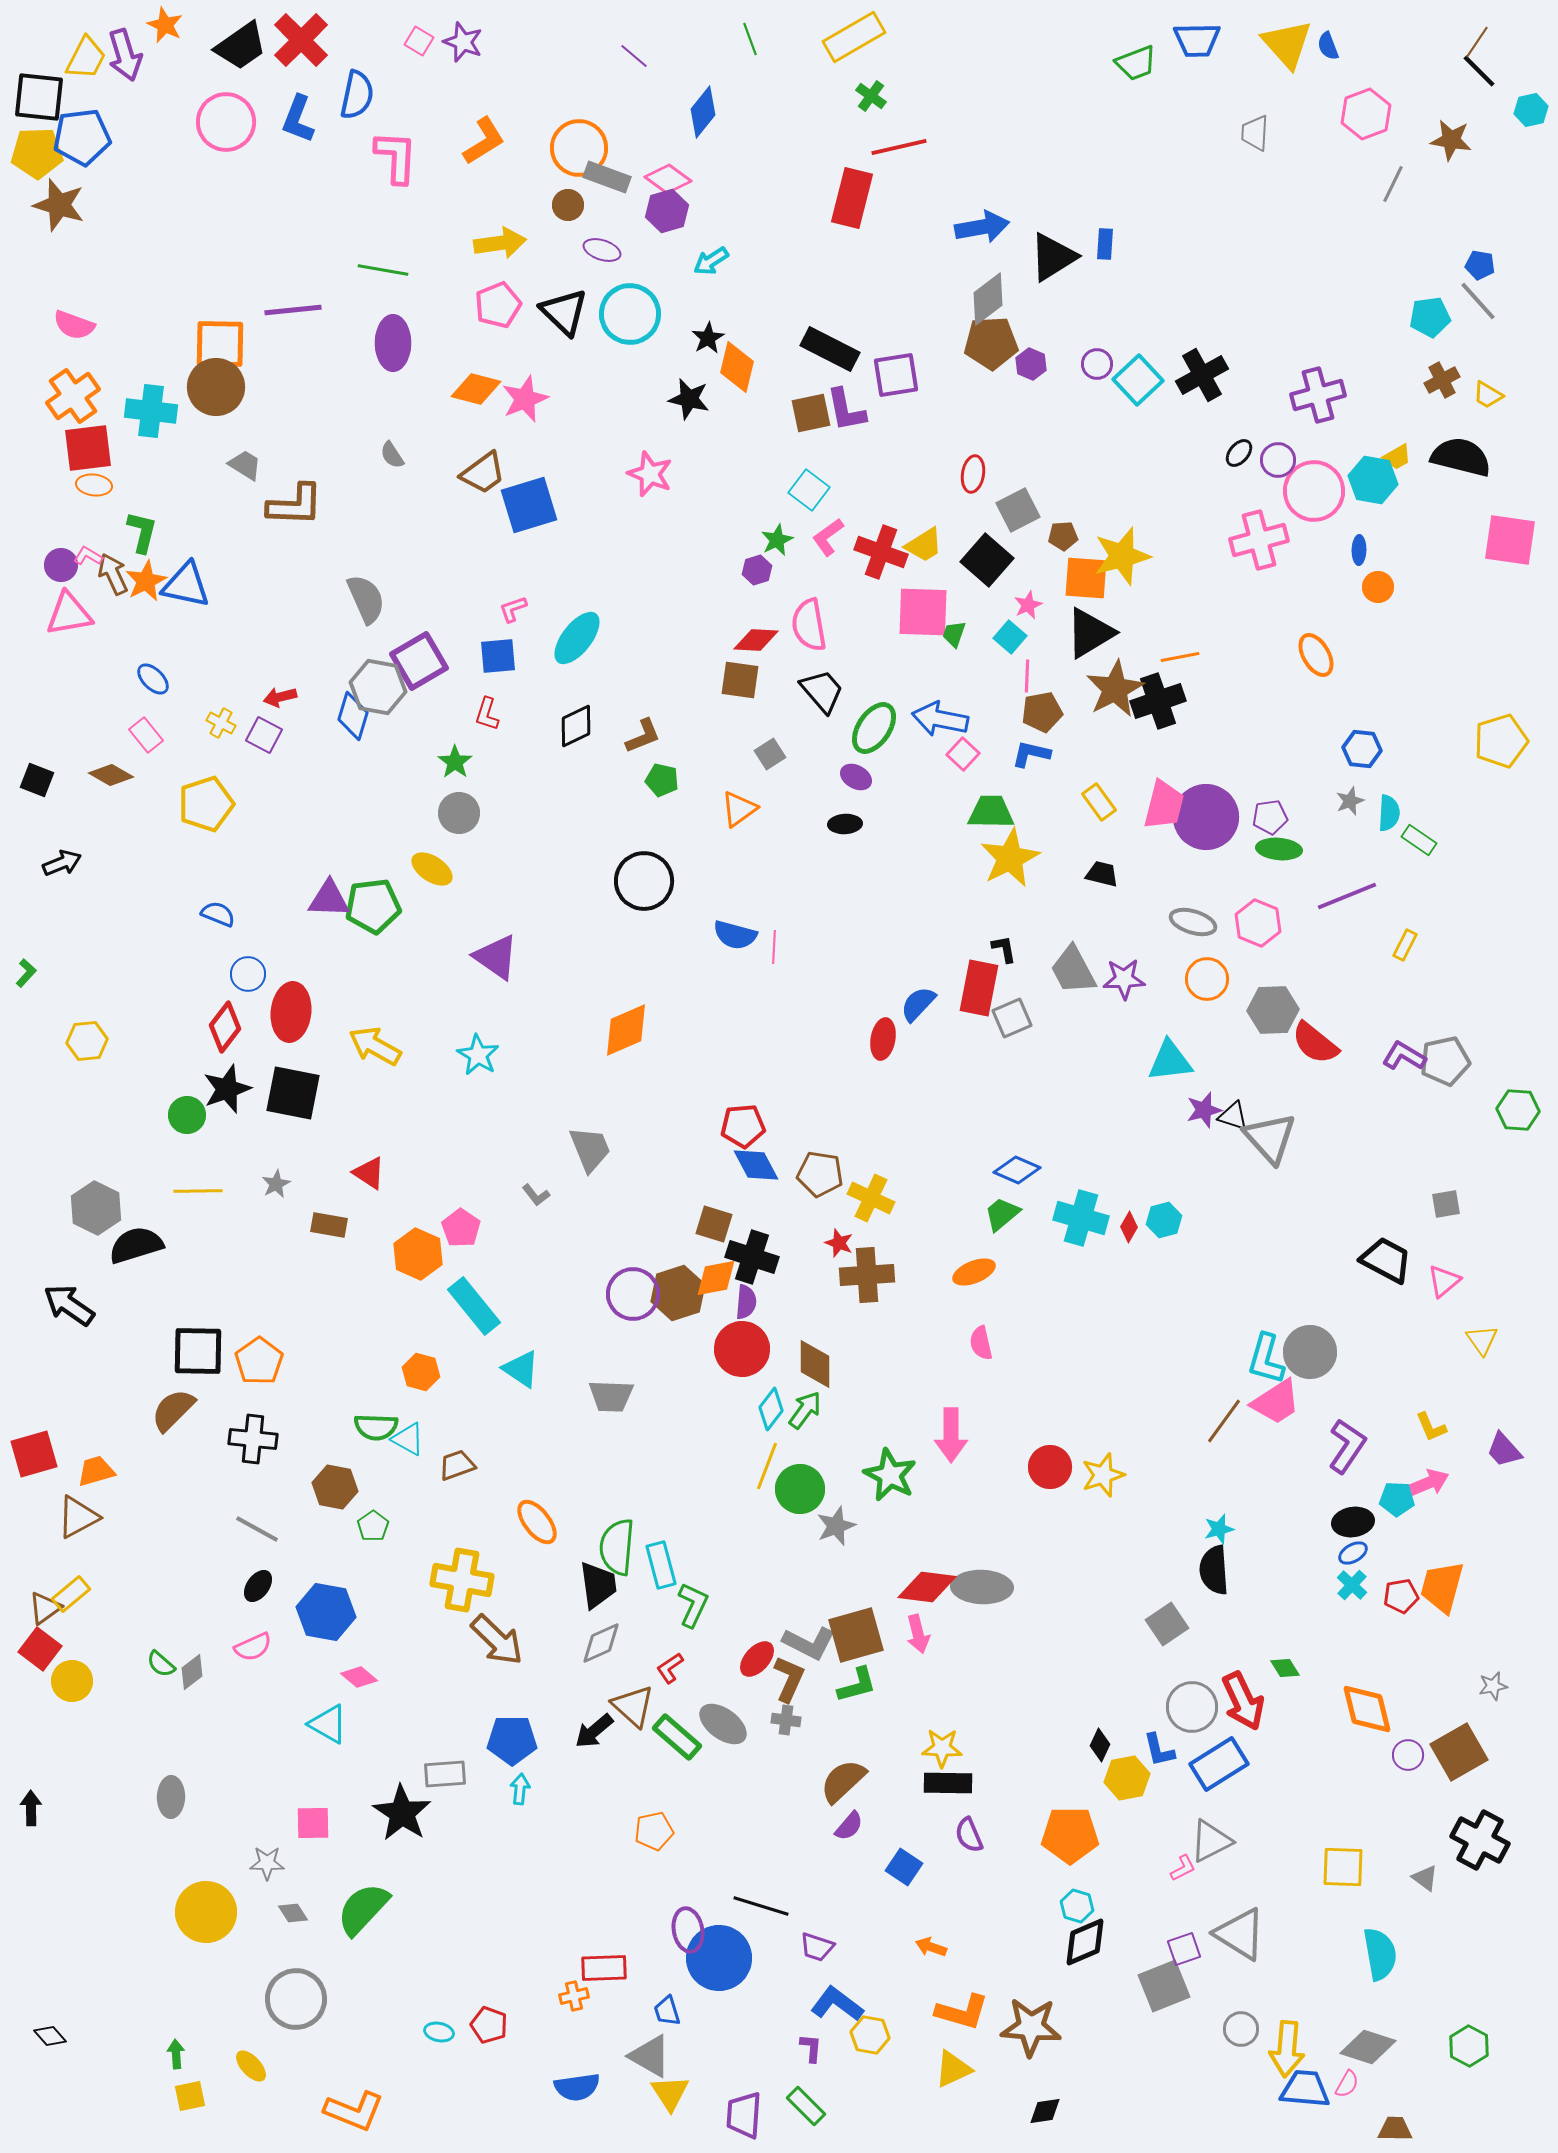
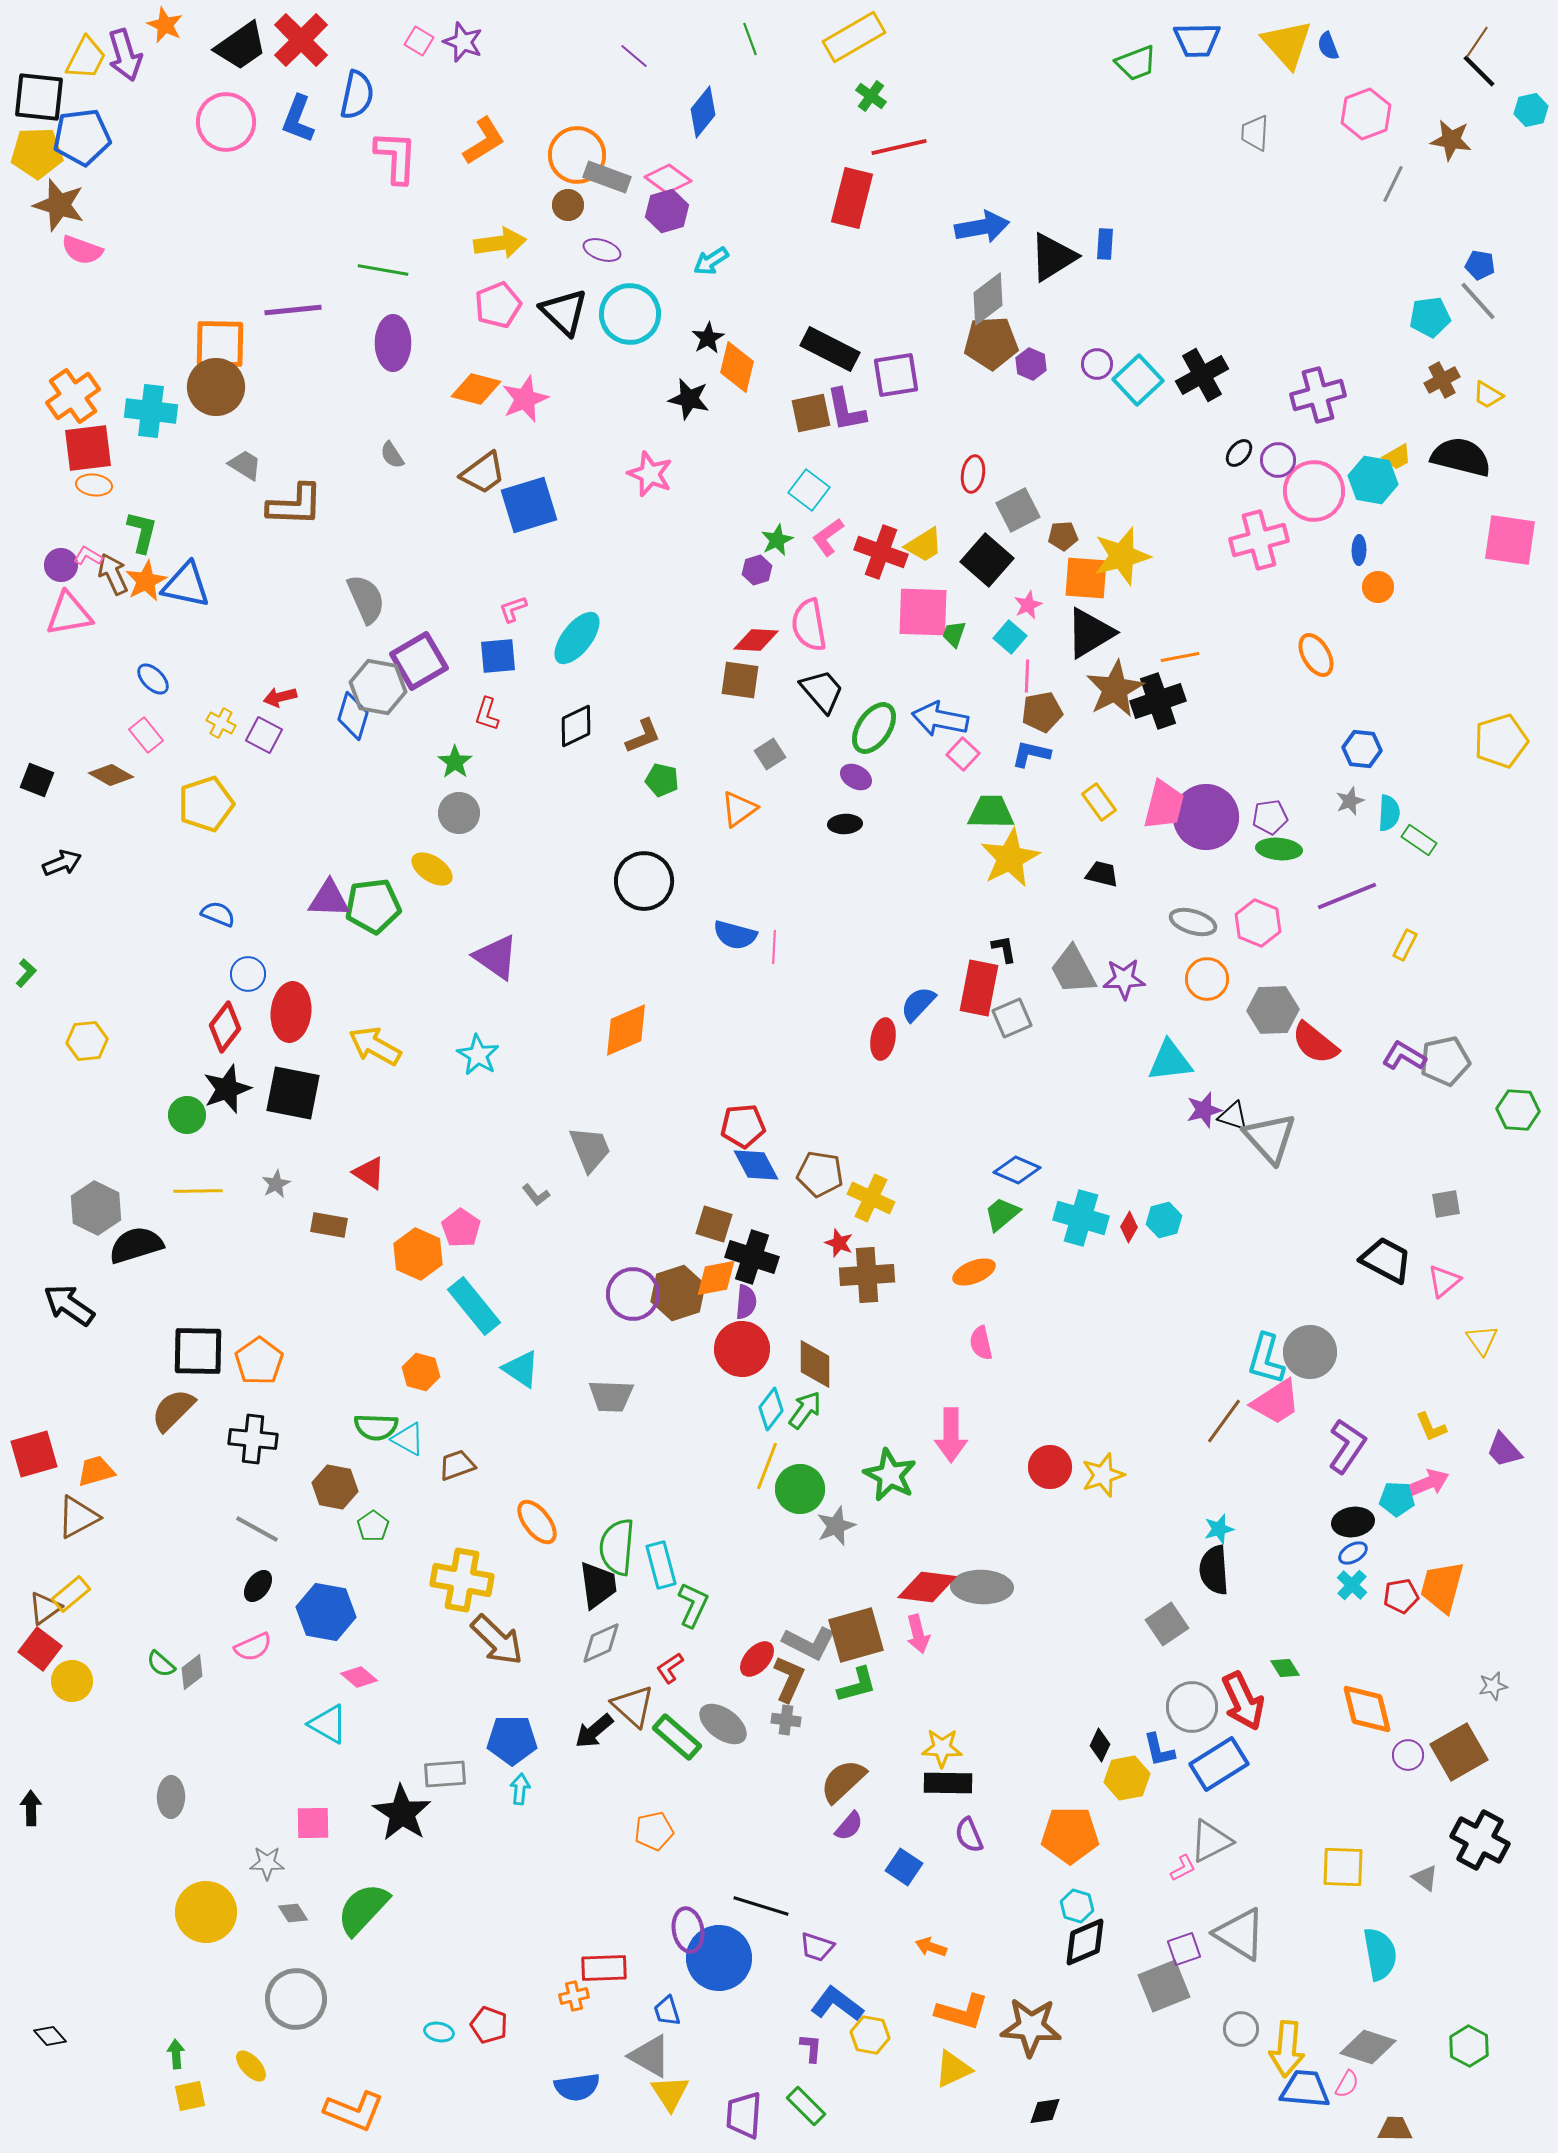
orange circle at (579, 148): moved 2 px left, 7 px down
pink semicircle at (74, 325): moved 8 px right, 75 px up
